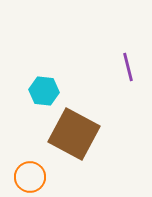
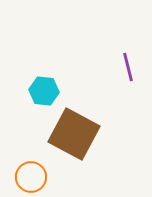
orange circle: moved 1 px right
